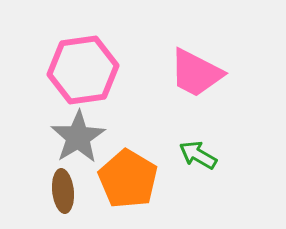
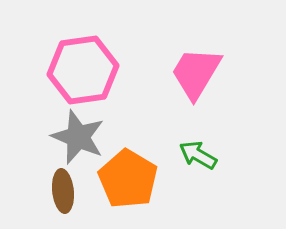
pink trapezoid: rotated 94 degrees clockwise
gray star: rotated 18 degrees counterclockwise
